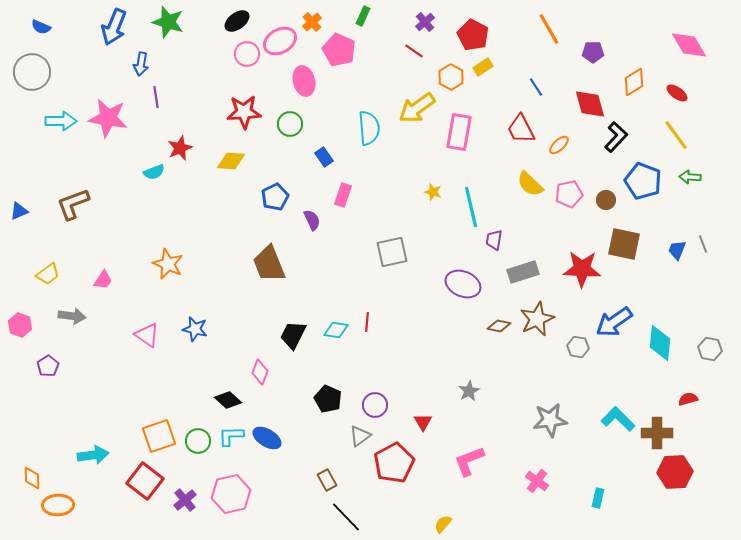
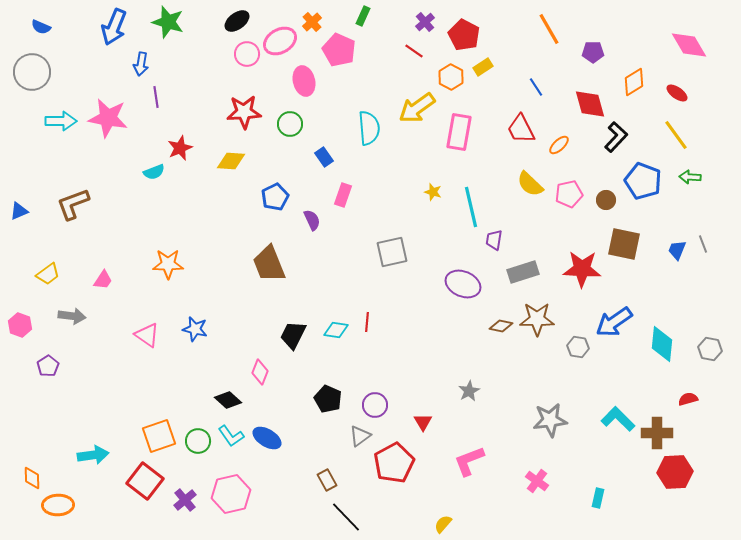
red pentagon at (473, 35): moved 9 px left
orange star at (168, 264): rotated 24 degrees counterclockwise
brown star at (537, 319): rotated 24 degrees clockwise
brown diamond at (499, 326): moved 2 px right
cyan diamond at (660, 343): moved 2 px right, 1 px down
cyan L-shape at (231, 436): rotated 124 degrees counterclockwise
